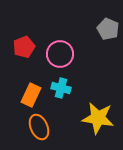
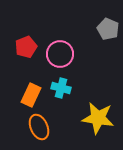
red pentagon: moved 2 px right
